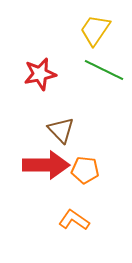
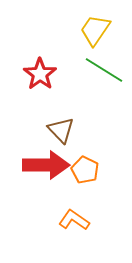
green line: rotated 6 degrees clockwise
red star: rotated 24 degrees counterclockwise
orange pentagon: rotated 20 degrees clockwise
